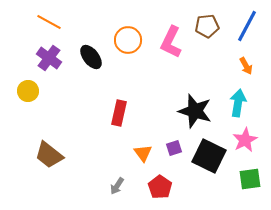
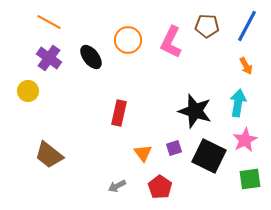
brown pentagon: rotated 10 degrees clockwise
gray arrow: rotated 30 degrees clockwise
